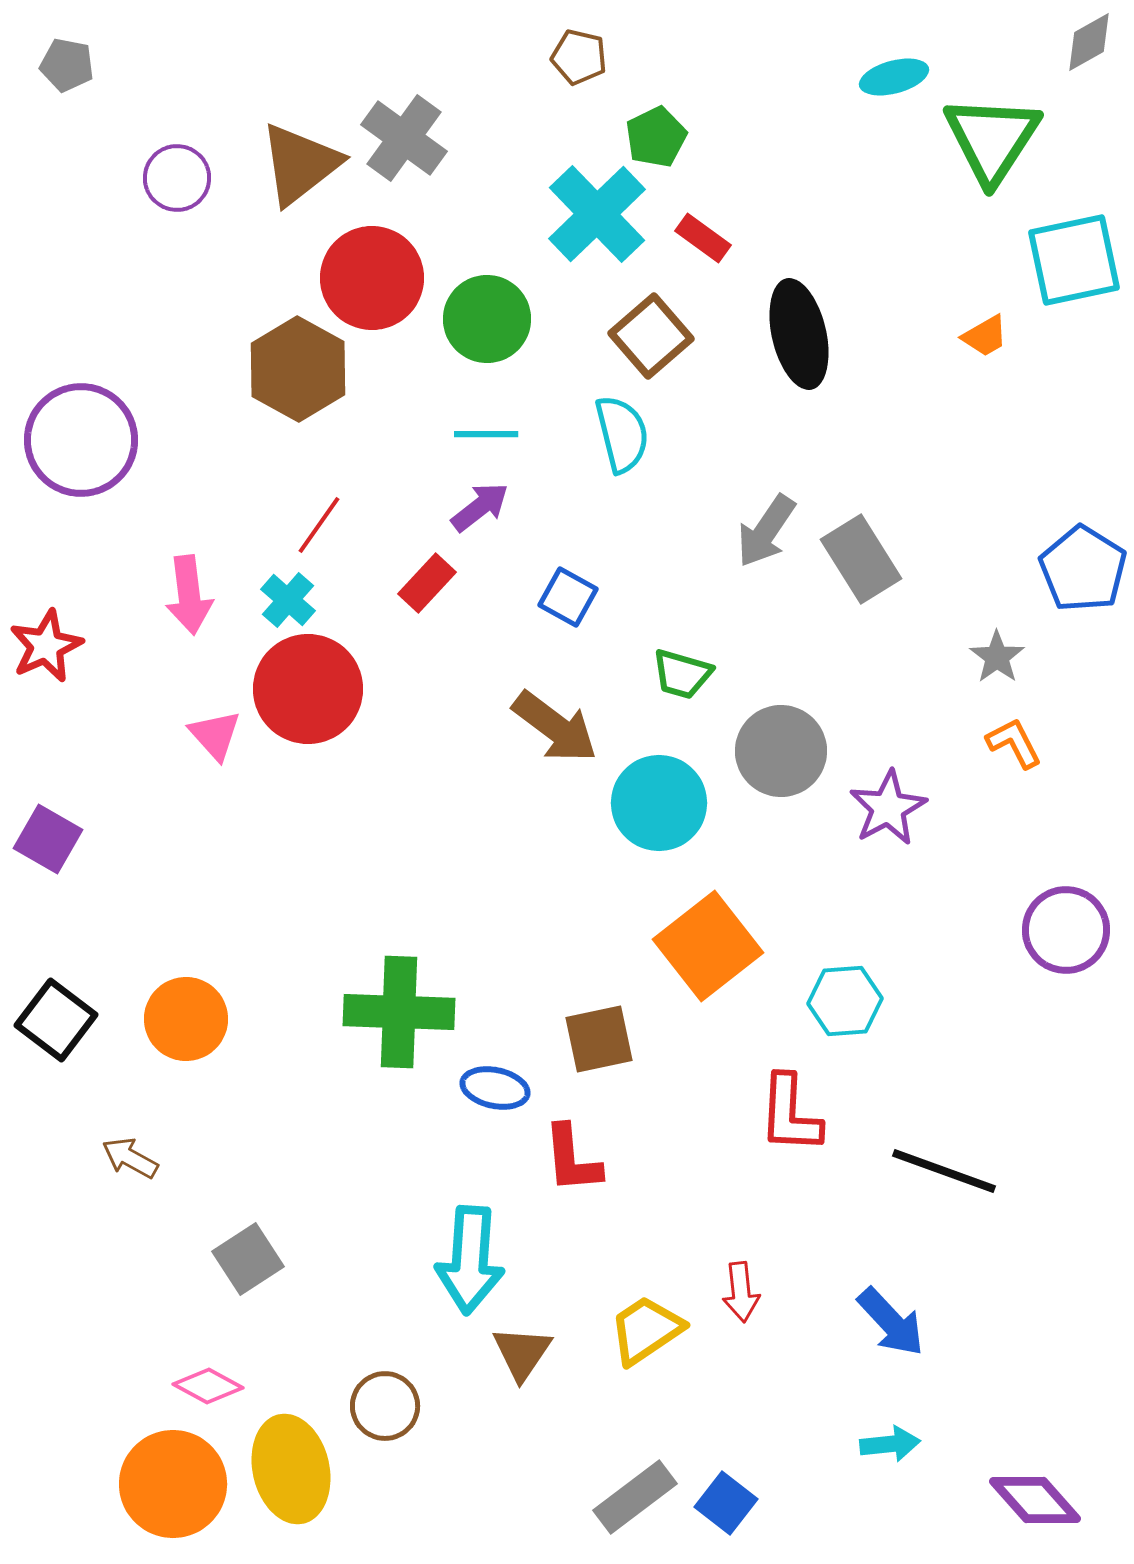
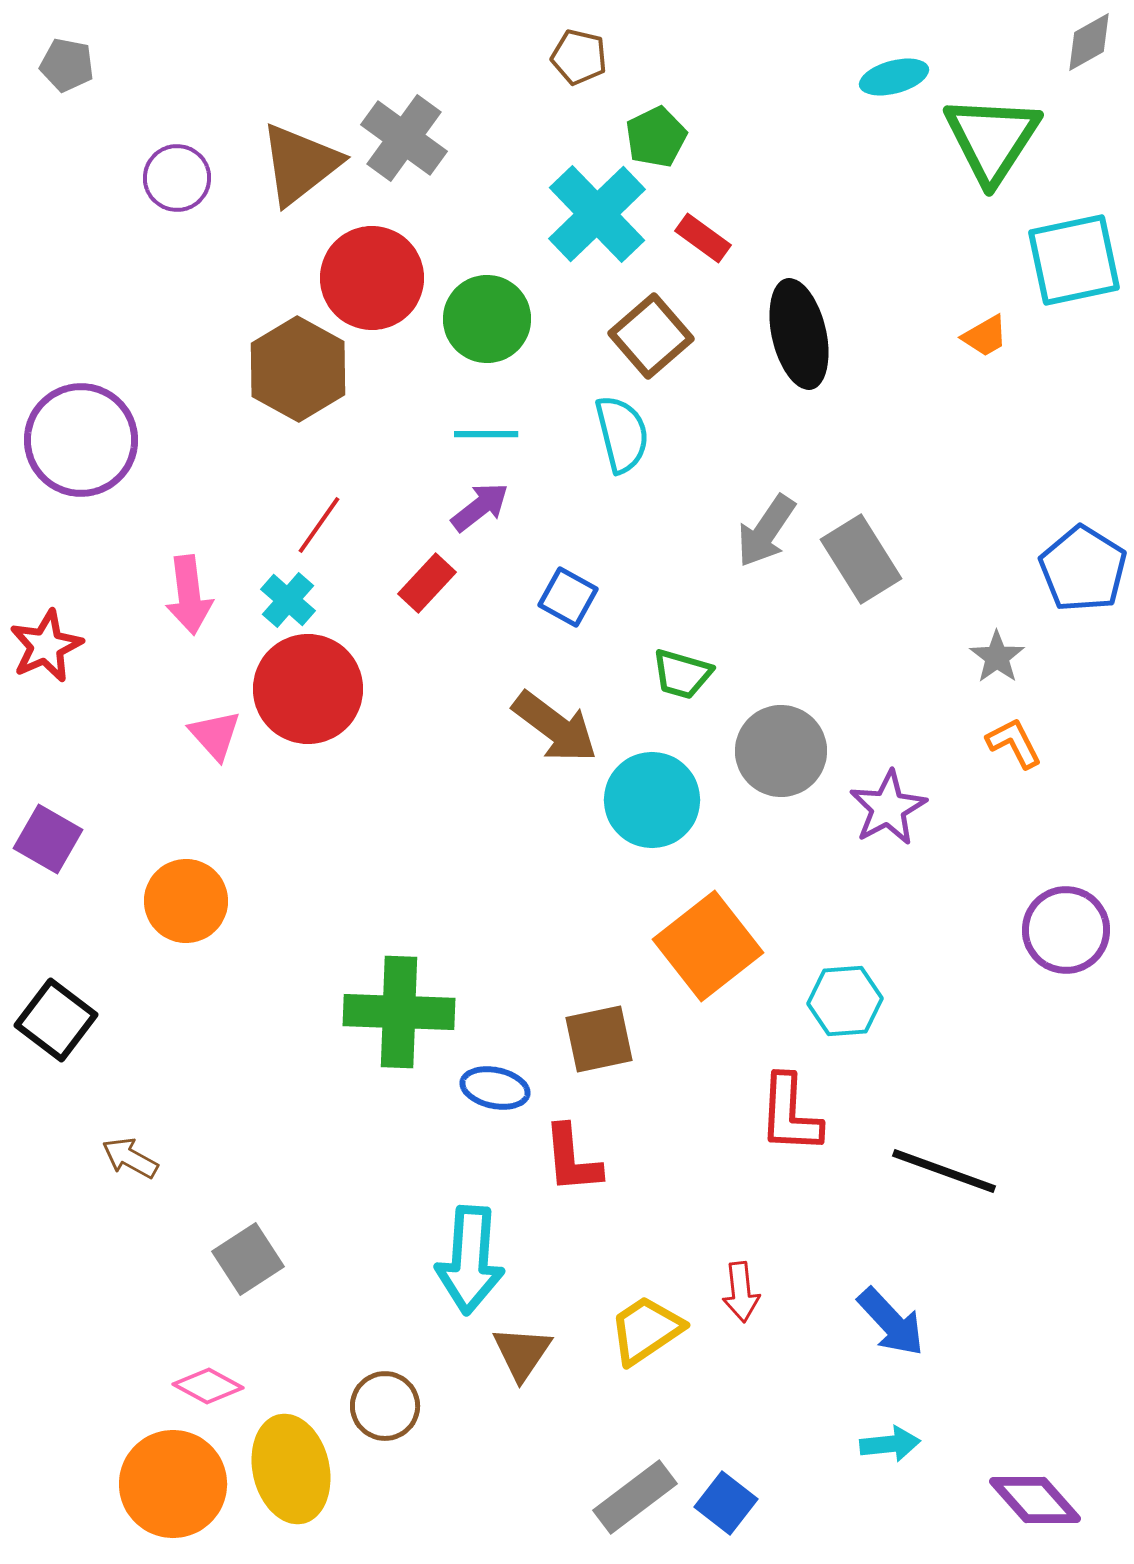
cyan circle at (659, 803): moved 7 px left, 3 px up
orange circle at (186, 1019): moved 118 px up
